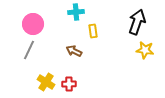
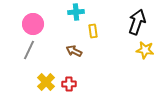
yellow cross: rotated 12 degrees clockwise
